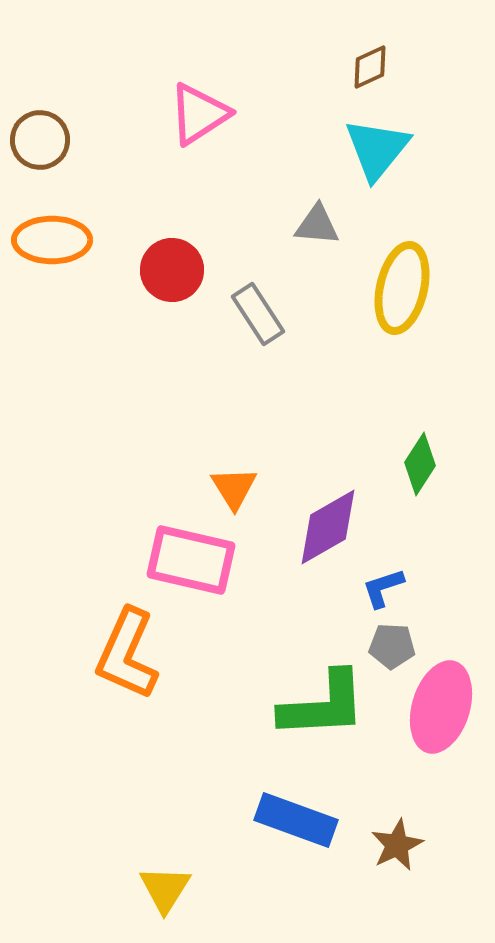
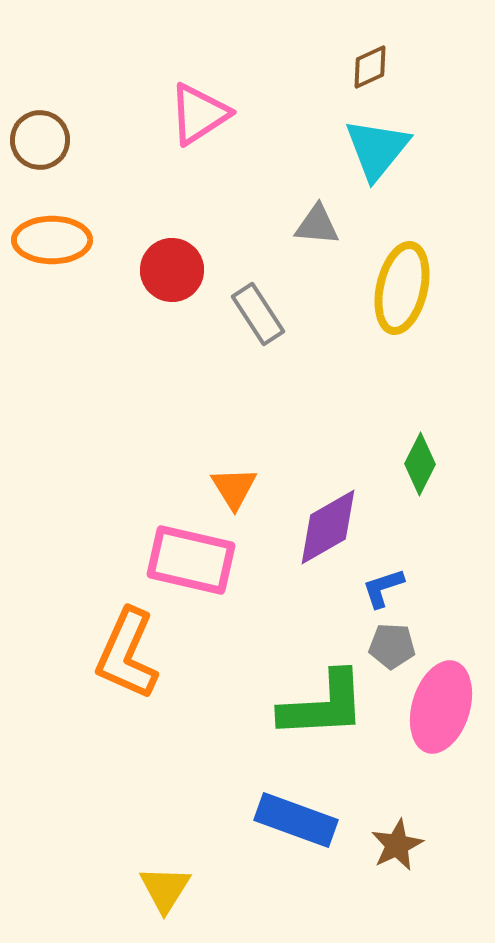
green diamond: rotated 6 degrees counterclockwise
